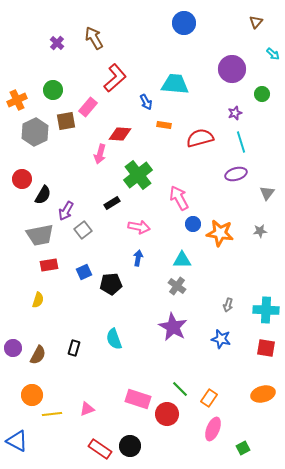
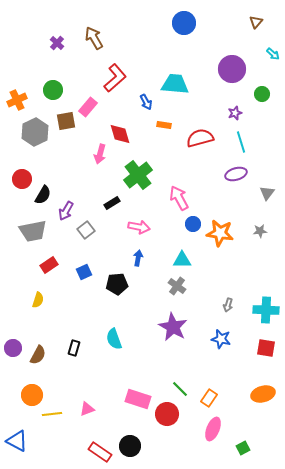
red diamond at (120, 134): rotated 70 degrees clockwise
gray square at (83, 230): moved 3 px right
gray trapezoid at (40, 235): moved 7 px left, 4 px up
red rectangle at (49, 265): rotated 24 degrees counterclockwise
black pentagon at (111, 284): moved 6 px right
red rectangle at (100, 449): moved 3 px down
